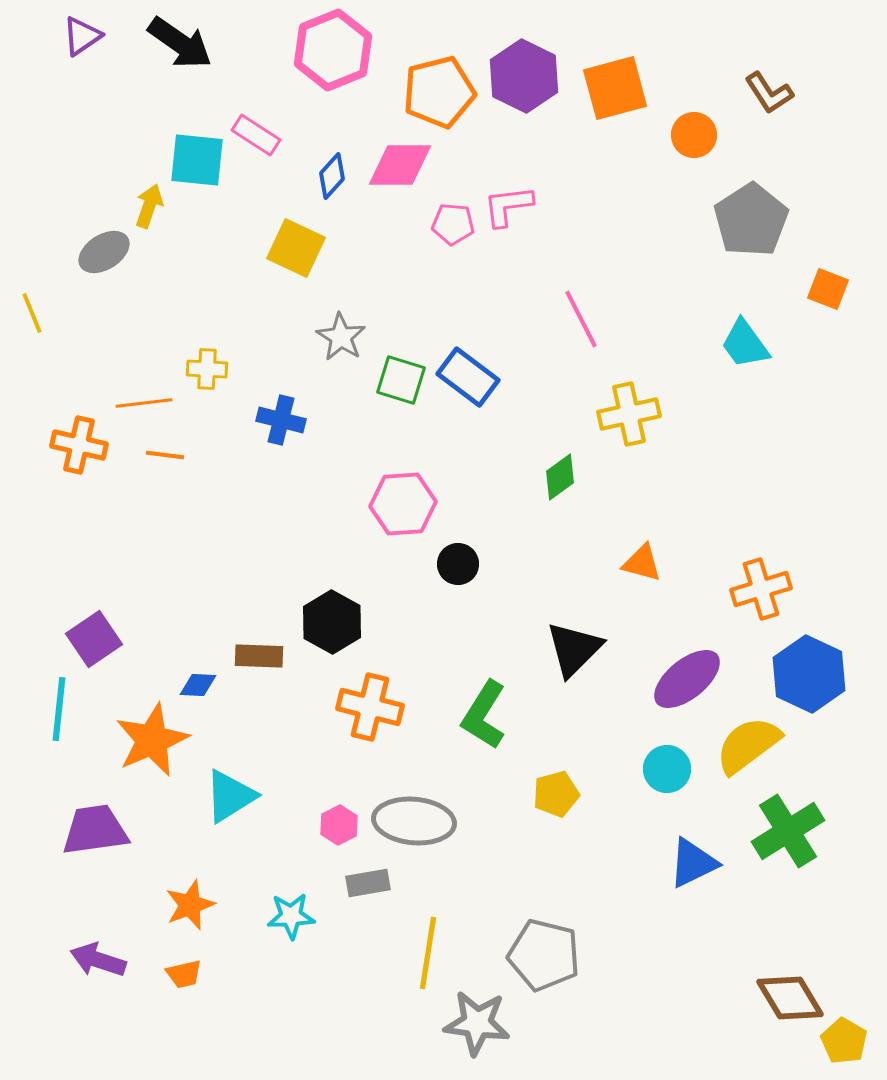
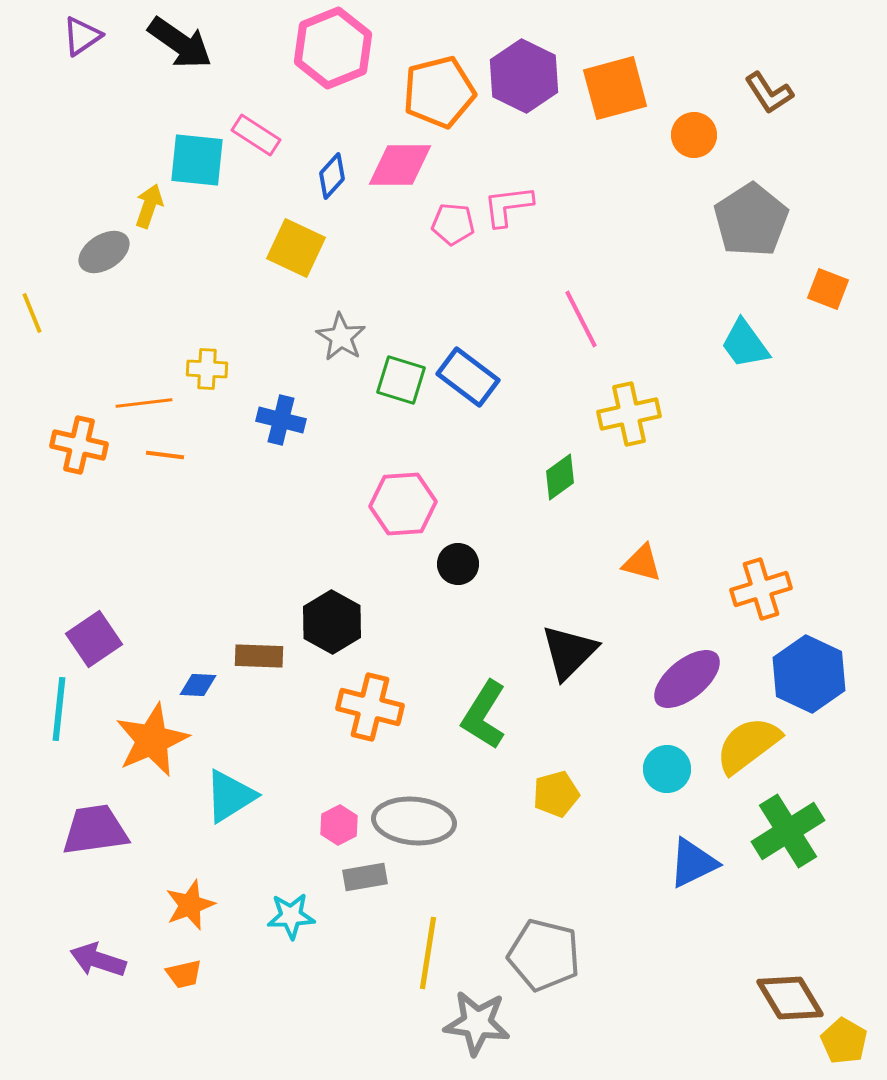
pink hexagon at (333, 50): moved 2 px up
black triangle at (574, 649): moved 5 px left, 3 px down
gray rectangle at (368, 883): moved 3 px left, 6 px up
